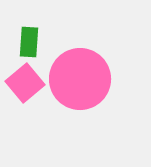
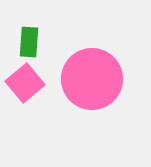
pink circle: moved 12 px right
